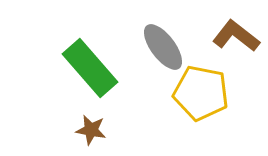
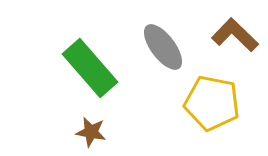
brown L-shape: moved 1 px left, 1 px up; rotated 6 degrees clockwise
yellow pentagon: moved 11 px right, 10 px down
brown star: moved 2 px down
